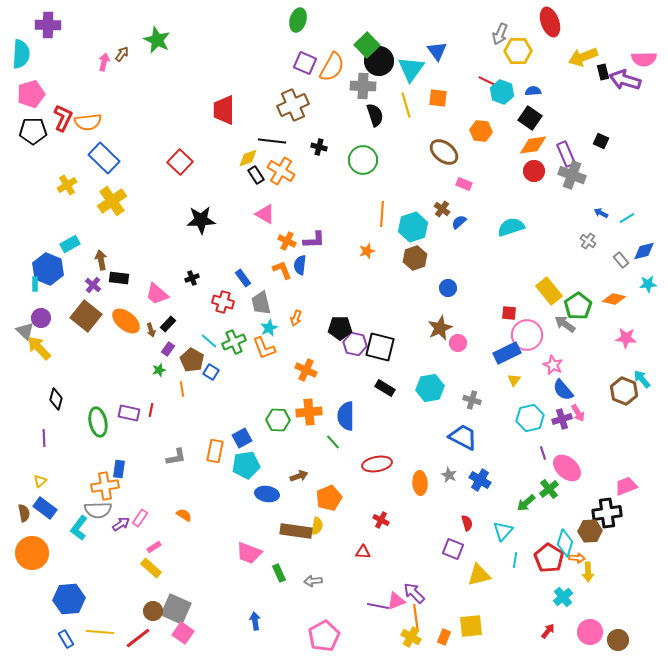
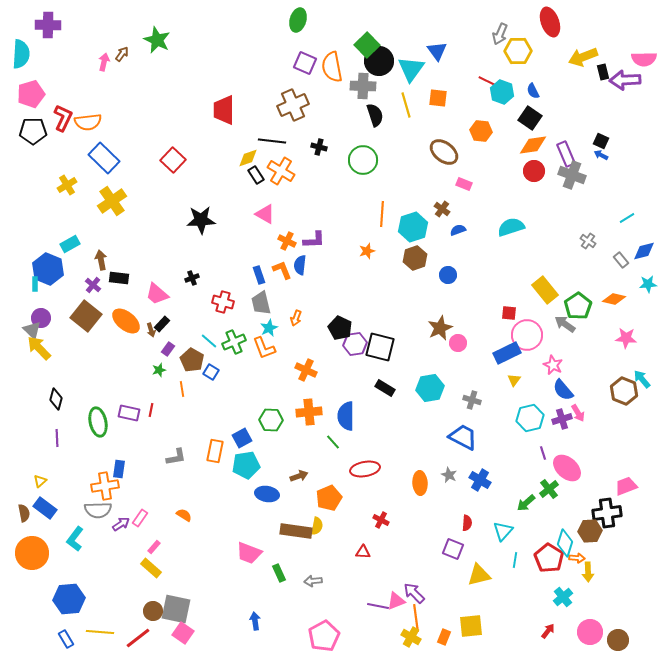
orange semicircle at (332, 67): rotated 140 degrees clockwise
purple arrow at (625, 80): rotated 20 degrees counterclockwise
blue semicircle at (533, 91): rotated 112 degrees counterclockwise
red square at (180, 162): moved 7 px left, 2 px up
blue arrow at (601, 213): moved 58 px up
blue semicircle at (459, 222): moved 1 px left, 8 px down; rotated 21 degrees clockwise
blue rectangle at (243, 278): moved 16 px right, 3 px up; rotated 18 degrees clockwise
blue circle at (448, 288): moved 13 px up
yellow rectangle at (549, 291): moved 4 px left, 1 px up
black rectangle at (168, 324): moved 6 px left
black pentagon at (340, 328): rotated 25 degrees clockwise
gray triangle at (25, 331): moved 7 px right, 1 px up
purple hexagon at (355, 344): rotated 20 degrees counterclockwise
green hexagon at (278, 420): moved 7 px left
purple line at (44, 438): moved 13 px right
red ellipse at (377, 464): moved 12 px left, 5 px down
red semicircle at (467, 523): rotated 21 degrees clockwise
cyan L-shape at (79, 528): moved 4 px left, 11 px down
pink rectangle at (154, 547): rotated 16 degrees counterclockwise
gray square at (176, 609): rotated 12 degrees counterclockwise
